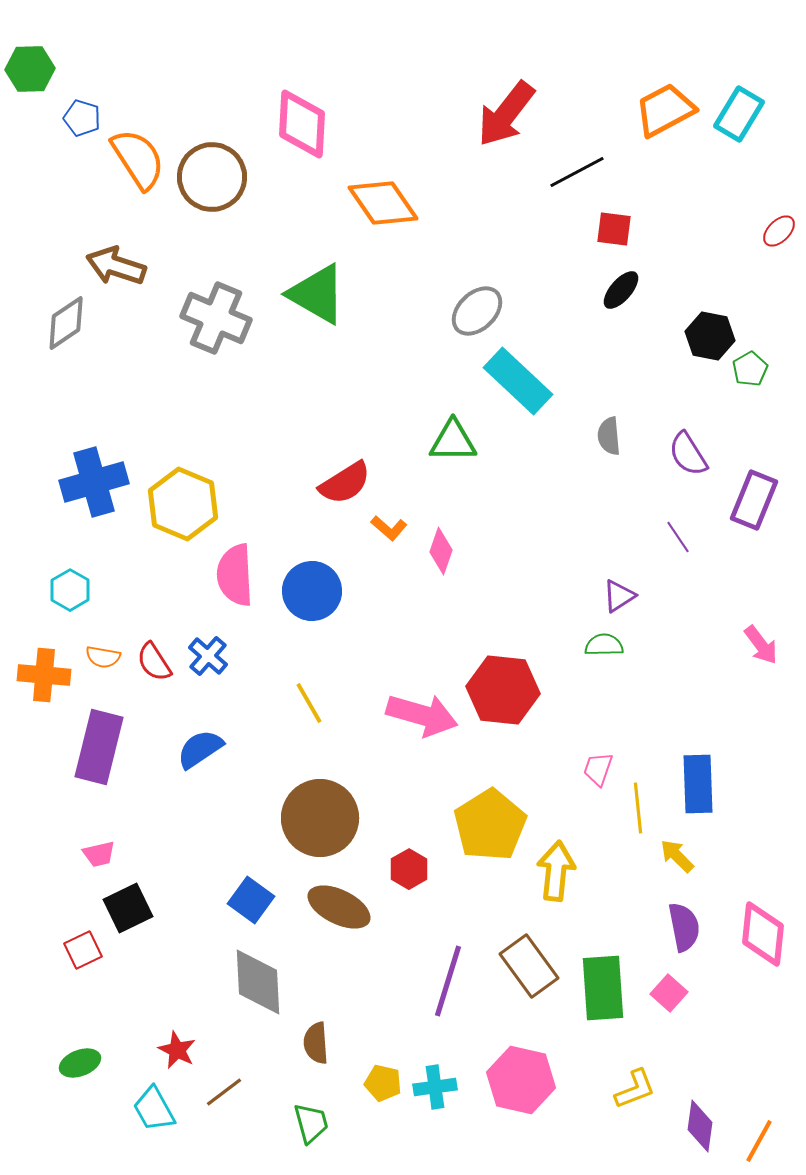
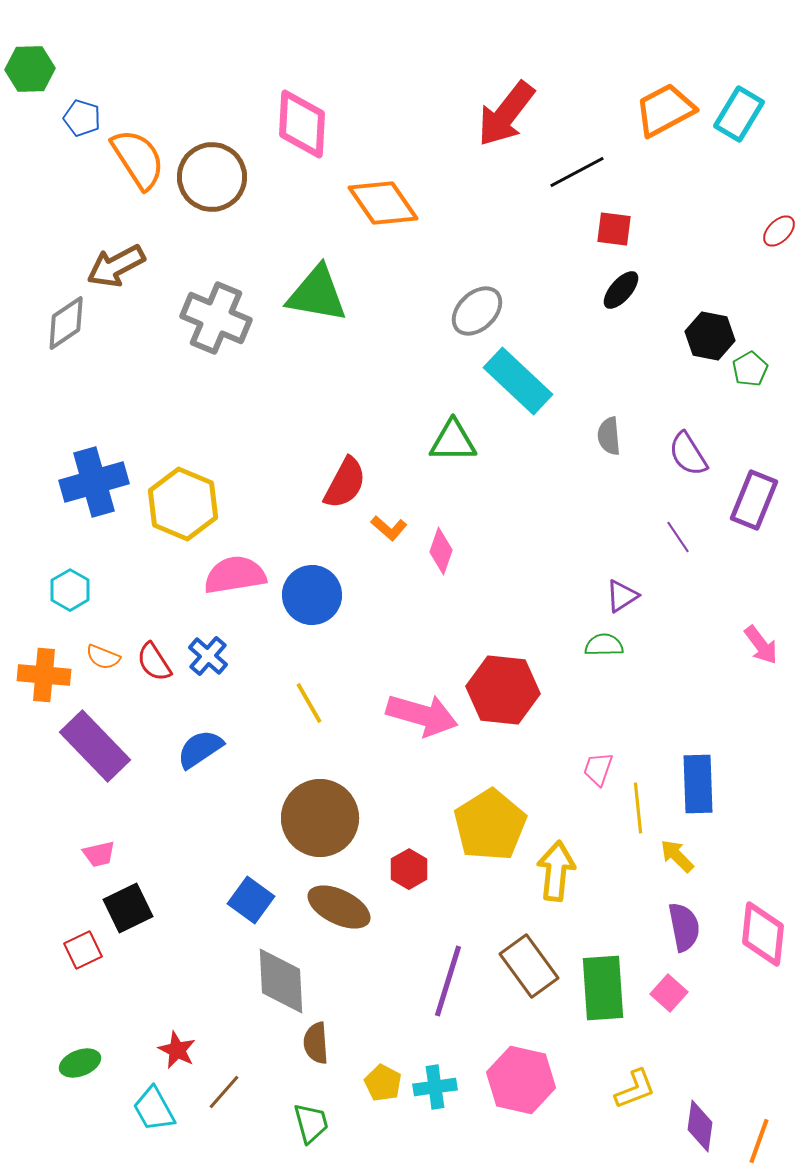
brown arrow at (116, 266): rotated 46 degrees counterclockwise
green triangle at (317, 294): rotated 20 degrees counterclockwise
red semicircle at (345, 483): rotated 30 degrees counterclockwise
pink semicircle at (235, 575): rotated 84 degrees clockwise
blue circle at (312, 591): moved 4 px down
purple triangle at (619, 596): moved 3 px right
orange semicircle at (103, 657): rotated 12 degrees clockwise
purple rectangle at (99, 747): moved 4 px left, 1 px up; rotated 58 degrees counterclockwise
gray diamond at (258, 982): moved 23 px right, 1 px up
yellow pentagon at (383, 1083): rotated 15 degrees clockwise
brown line at (224, 1092): rotated 12 degrees counterclockwise
orange line at (759, 1141): rotated 9 degrees counterclockwise
